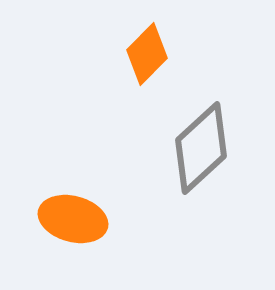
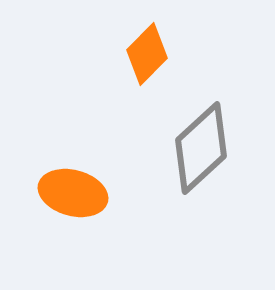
orange ellipse: moved 26 px up
